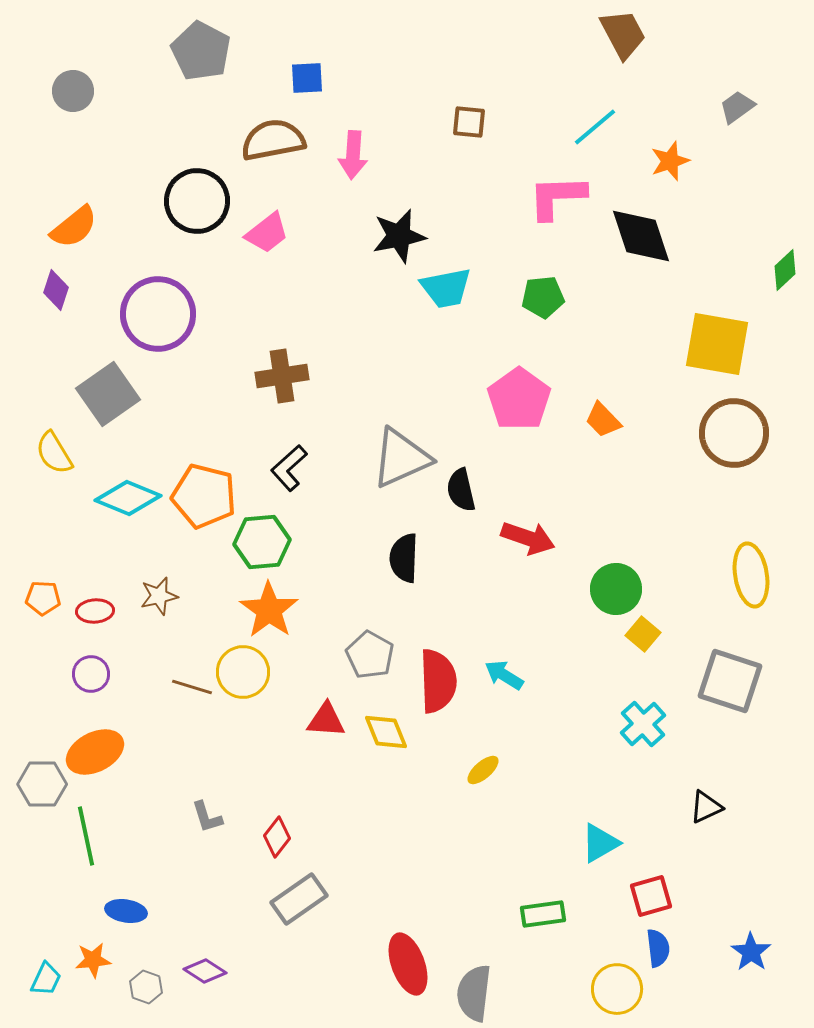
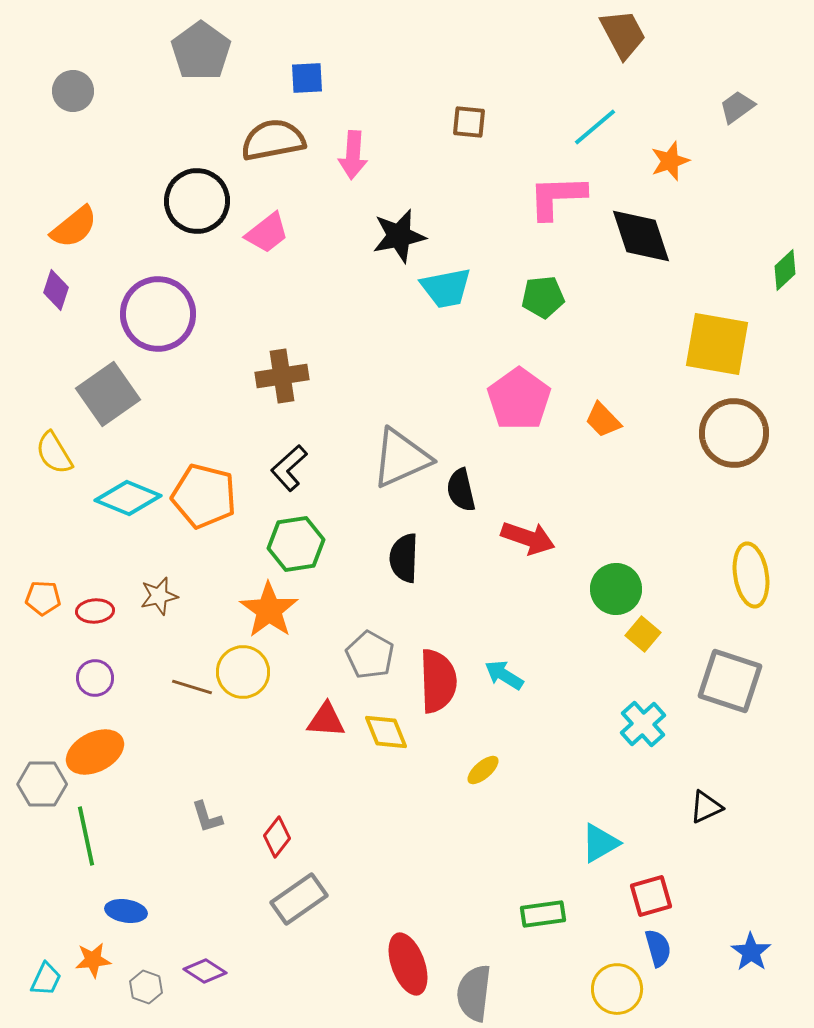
gray pentagon at (201, 51): rotated 8 degrees clockwise
green hexagon at (262, 542): moved 34 px right, 2 px down; rotated 4 degrees counterclockwise
purple circle at (91, 674): moved 4 px right, 4 px down
blue semicircle at (658, 948): rotated 9 degrees counterclockwise
